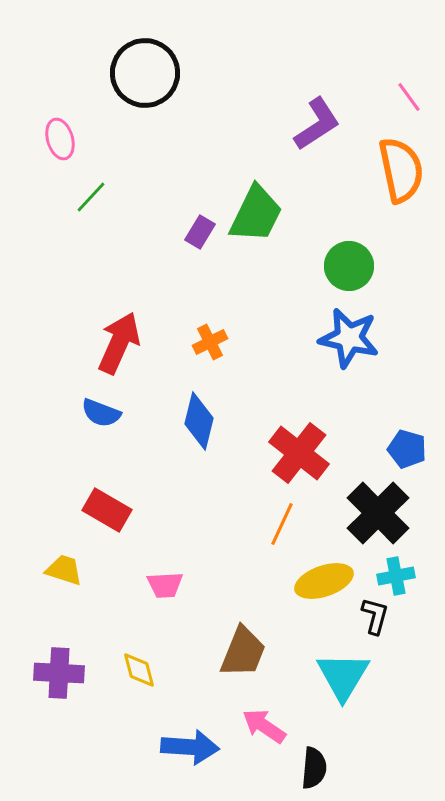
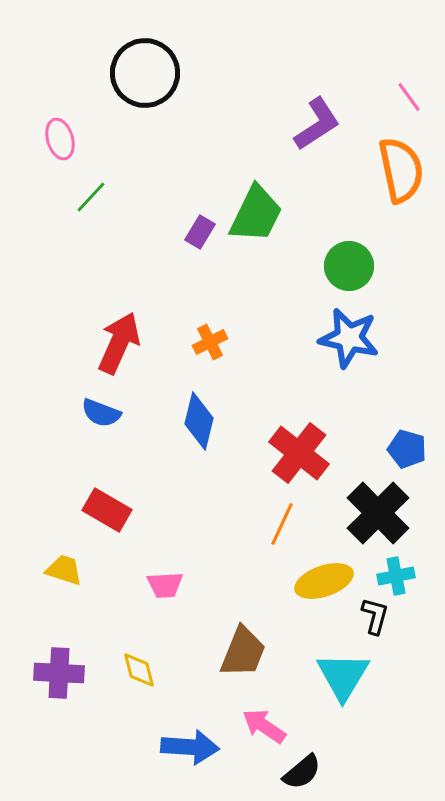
black semicircle: moved 12 px left, 4 px down; rotated 45 degrees clockwise
